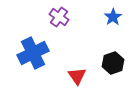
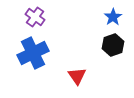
purple cross: moved 24 px left
black hexagon: moved 18 px up
